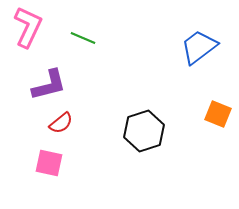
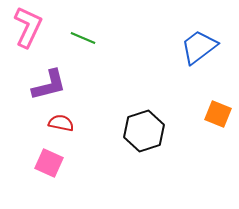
red semicircle: rotated 130 degrees counterclockwise
pink square: rotated 12 degrees clockwise
